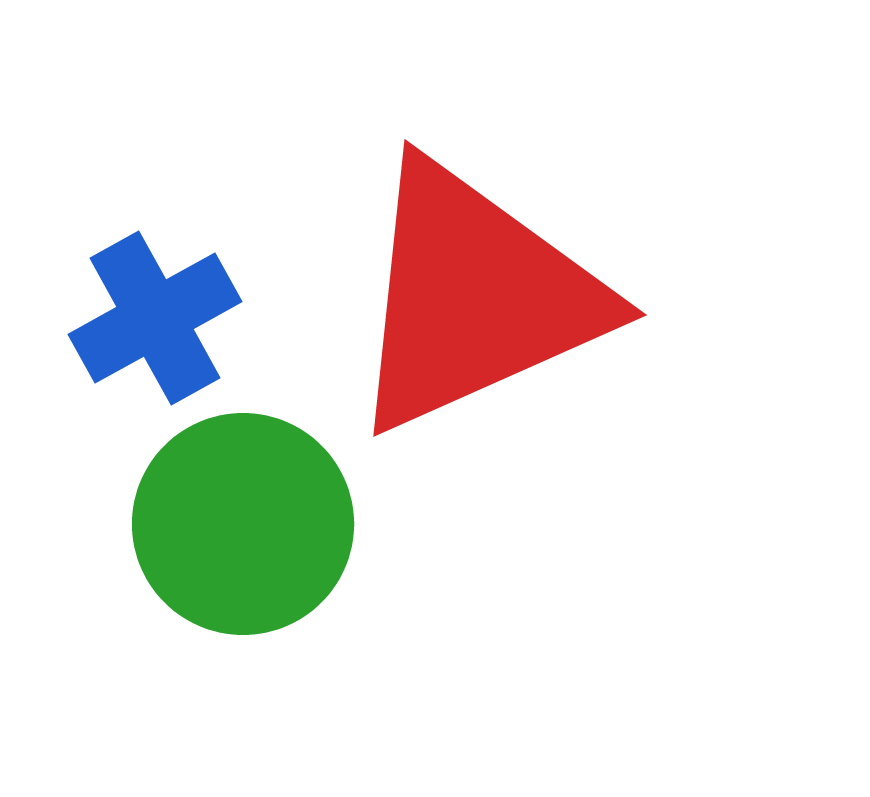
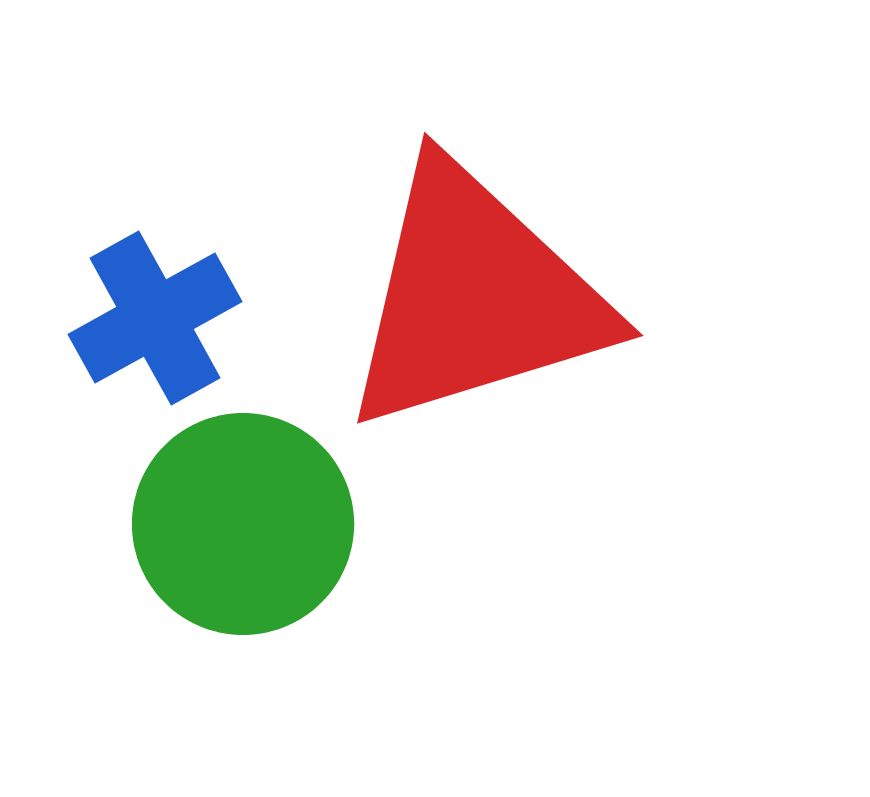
red triangle: rotated 7 degrees clockwise
